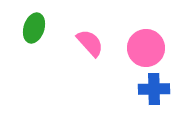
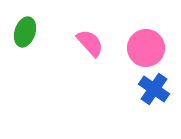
green ellipse: moved 9 px left, 4 px down
blue cross: rotated 36 degrees clockwise
